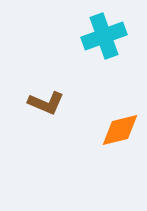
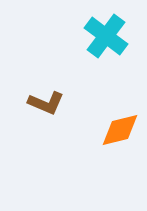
cyan cross: moved 2 px right; rotated 33 degrees counterclockwise
